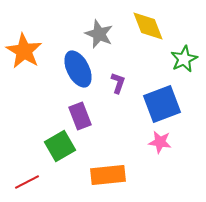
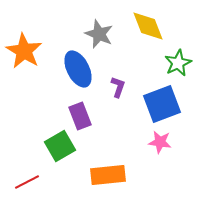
green star: moved 6 px left, 4 px down
purple L-shape: moved 4 px down
